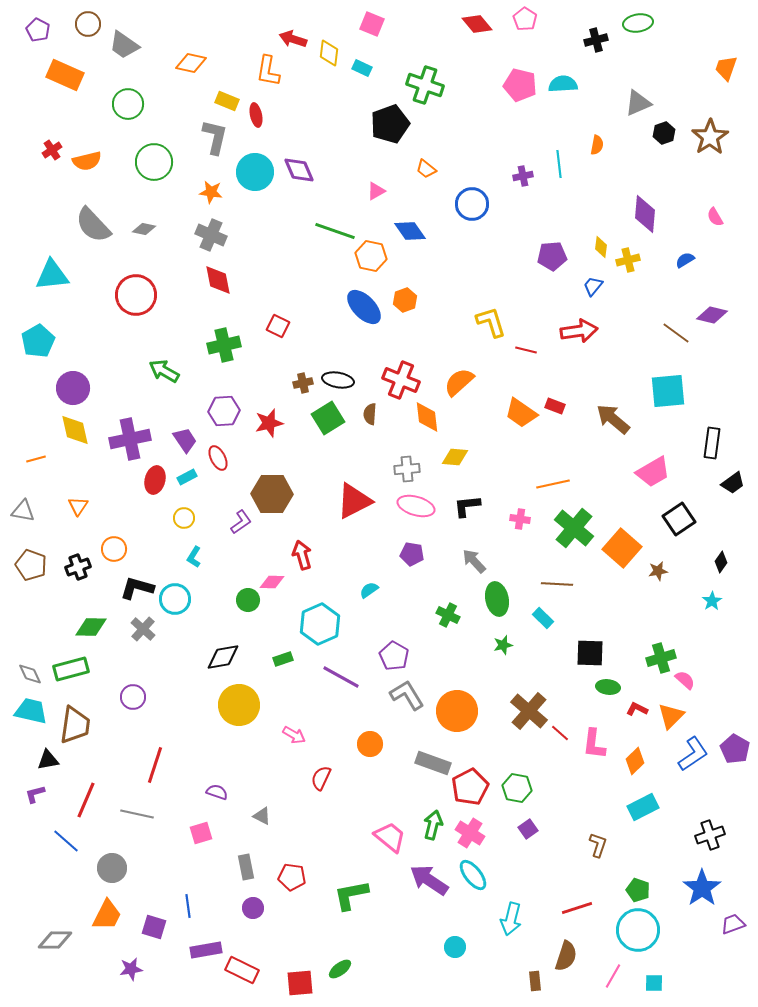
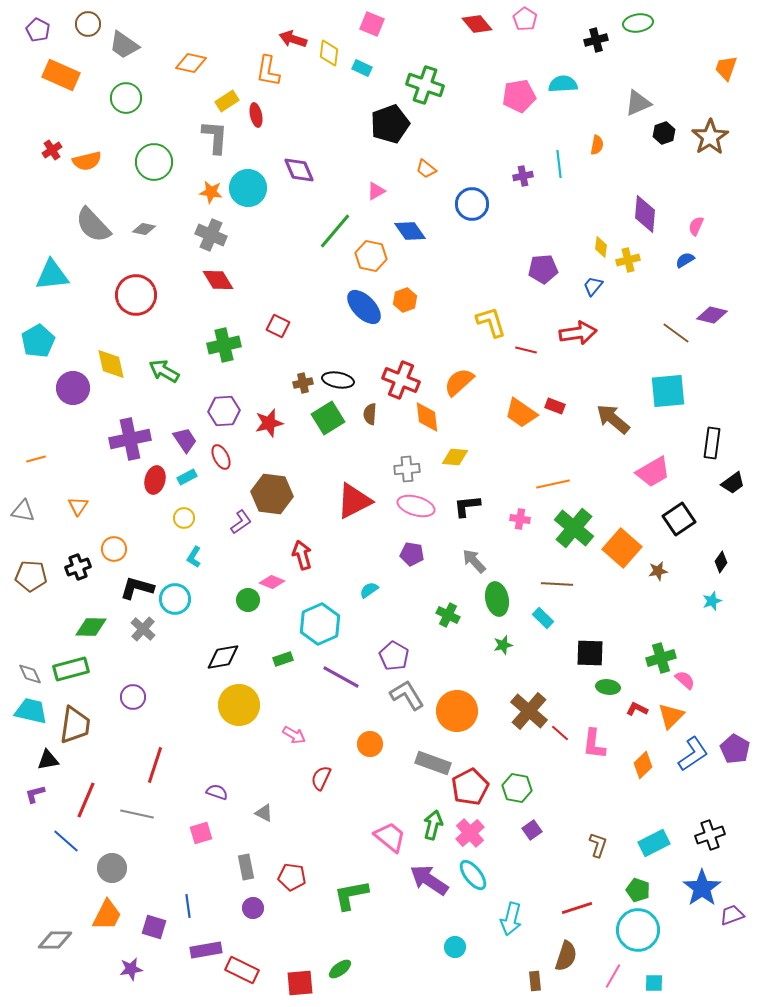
orange rectangle at (65, 75): moved 4 px left
pink pentagon at (520, 85): moved 1 px left, 11 px down; rotated 24 degrees counterclockwise
yellow rectangle at (227, 101): rotated 55 degrees counterclockwise
green circle at (128, 104): moved 2 px left, 6 px up
gray L-shape at (215, 137): rotated 9 degrees counterclockwise
cyan circle at (255, 172): moved 7 px left, 16 px down
pink semicircle at (715, 217): moved 19 px left, 9 px down; rotated 54 degrees clockwise
green line at (335, 231): rotated 69 degrees counterclockwise
purple pentagon at (552, 256): moved 9 px left, 13 px down
red diamond at (218, 280): rotated 20 degrees counterclockwise
red arrow at (579, 331): moved 1 px left, 2 px down
yellow diamond at (75, 430): moved 36 px right, 66 px up
red ellipse at (218, 458): moved 3 px right, 1 px up
brown hexagon at (272, 494): rotated 6 degrees clockwise
brown pentagon at (31, 565): moved 11 px down; rotated 16 degrees counterclockwise
pink diamond at (272, 582): rotated 20 degrees clockwise
cyan star at (712, 601): rotated 12 degrees clockwise
orange diamond at (635, 761): moved 8 px right, 4 px down
cyan rectangle at (643, 807): moved 11 px right, 36 px down
gray triangle at (262, 816): moved 2 px right, 3 px up
purple square at (528, 829): moved 4 px right, 1 px down
pink cross at (470, 833): rotated 16 degrees clockwise
purple trapezoid at (733, 924): moved 1 px left, 9 px up
